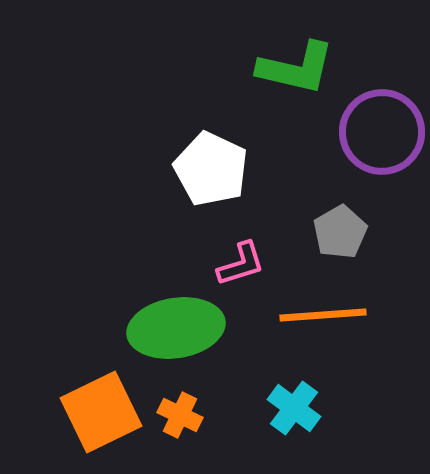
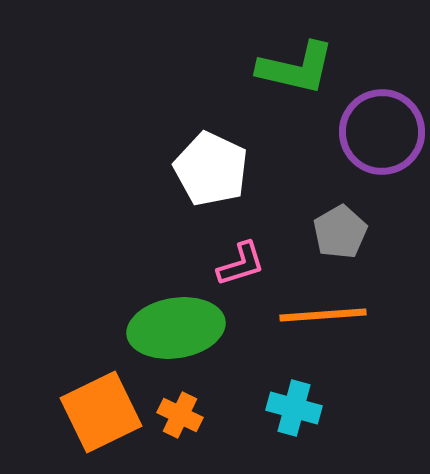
cyan cross: rotated 22 degrees counterclockwise
